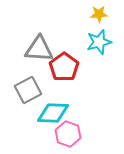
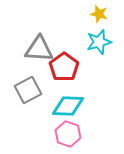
yellow star: rotated 18 degrees clockwise
cyan diamond: moved 15 px right, 7 px up
